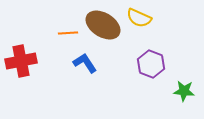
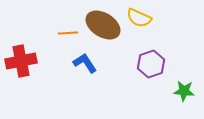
purple hexagon: rotated 20 degrees clockwise
